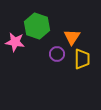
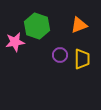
orange triangle: moved 7 px right, 12 px up; rotated 36 degrees clockwise
pink star: rotated 18 degrees counterclockwise
purple circle: moved 3 px right, 1 px down
